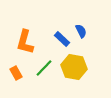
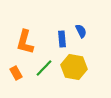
blue rectangle: rotated 42 degrees clockwise
